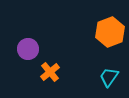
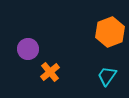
cyan trapezoid: moved 2 px left, 1 px up
